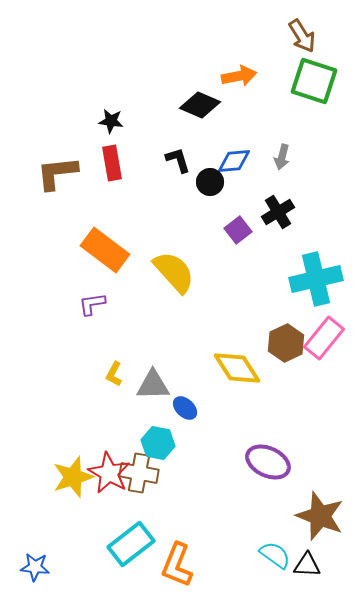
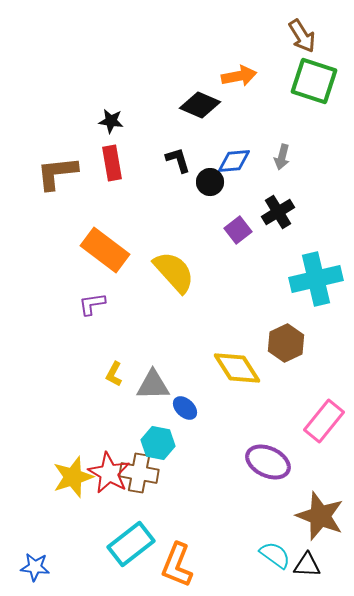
pink rectangle: moved 83 px down
